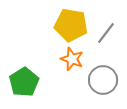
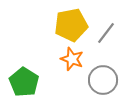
yellow pentagon: rotated 20 degrees counterclockwise
green pentagon: rotated 8 degrees counterclockwise
